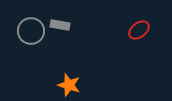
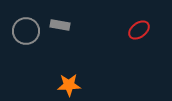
gray circle: moved 5 px left
orange star: rotated 20 degrees counterclockwise
